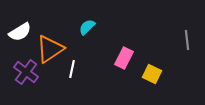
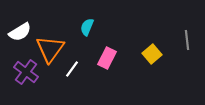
cyan semicircle: rotated 24 degrees counterclockwise
orange triangle: rotated 20 degrees counterclockwise
pink rectangle: moved 17 px left
white line: rotated 24 degrees clockwise
yellow square: moved 20 px up; rotated 24 degrees clockwise
